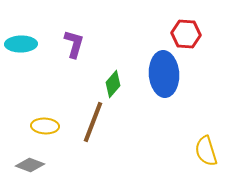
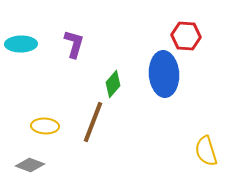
red hexagon: moved 2 px down
